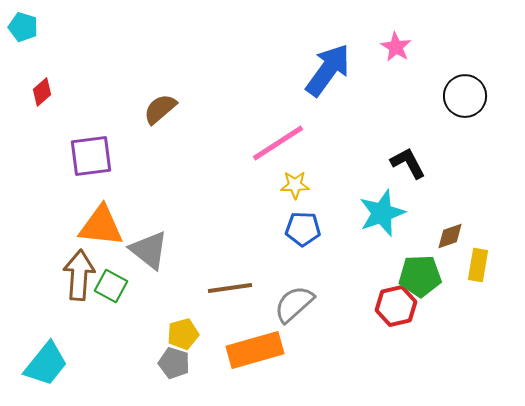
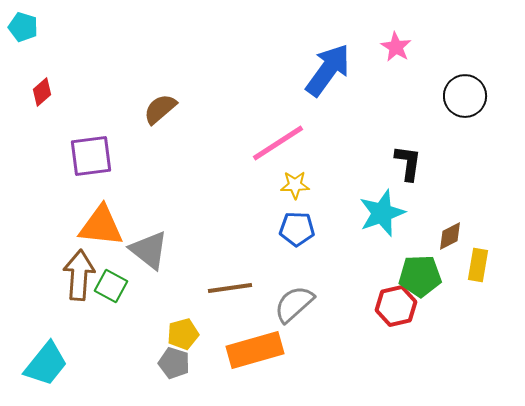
black L-shape: rotated 36 degrees clockwise
blue pentagon: moved 6 px left
brown diamond: rotated 8 degrees counterclockwise
